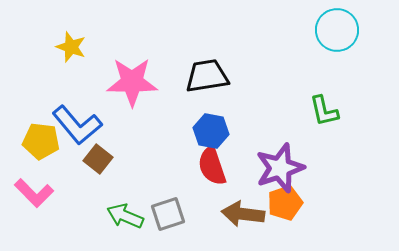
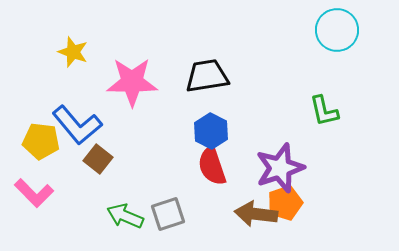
yellow star: moved 2 px right, 5 px down
blue hexagon: rotated 16 degrees clockwise
brown arrow: moved 13 px right
